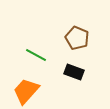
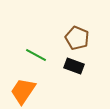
black rectangle: moved 6 px up
orange trapezoid: moved 3 px left; rotated 8 degrees counterclockwise
